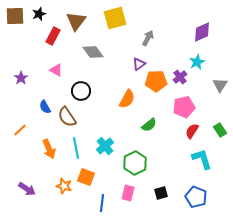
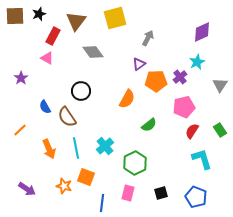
pink triangle: moved 9 px left, 12 px up
